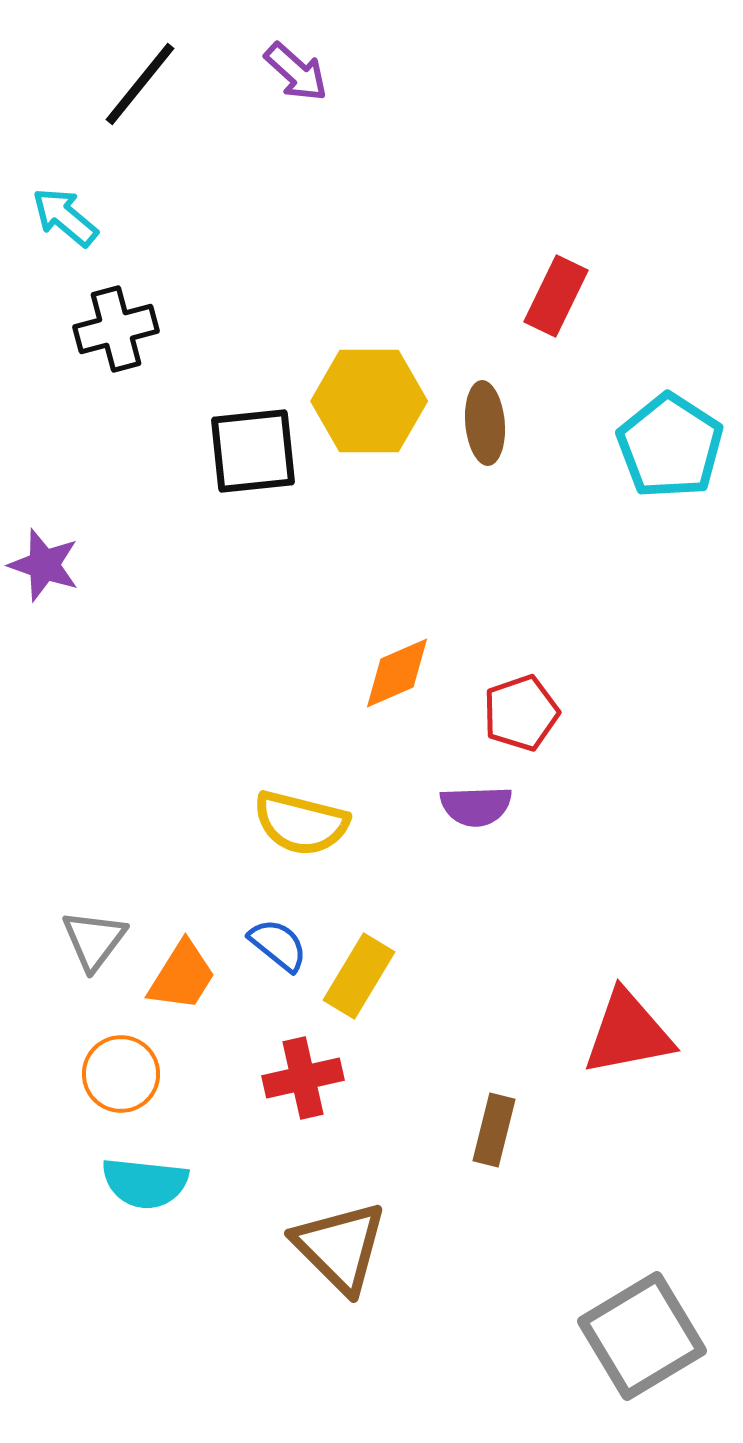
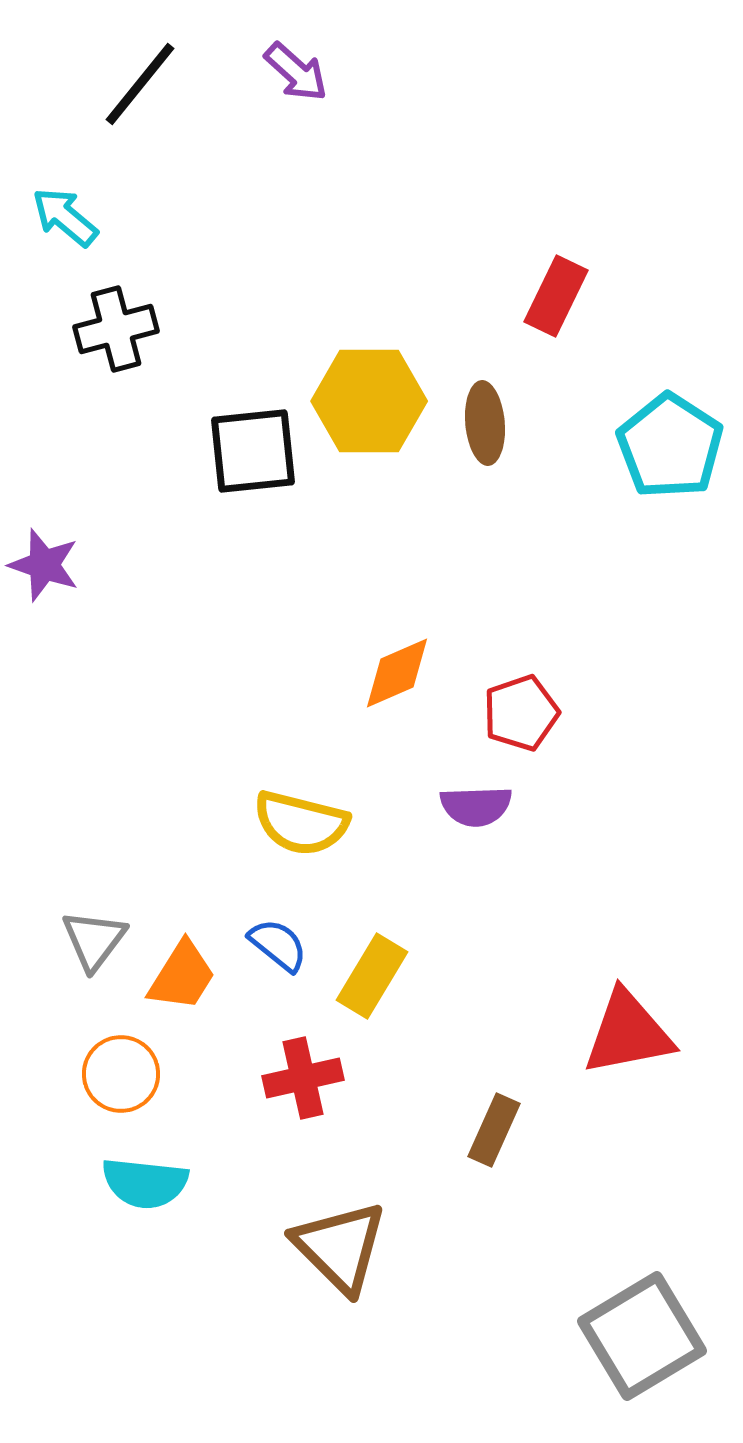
yellow rectangle: moved 13 px right
brown rectangle: rotated 10 degrees clockwise
